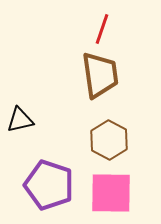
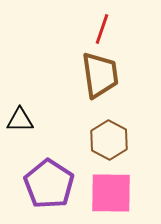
black triangle: rotated 12 degrees clockwise
purple pentagon: moved 1 px up; rotated 15 degrees clockwise
